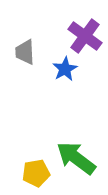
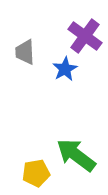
green arrow: moved 3 px up
